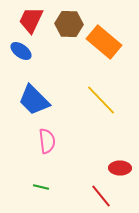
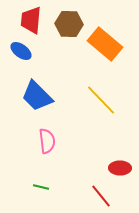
red trapezoid: rotated 20 degrees counterclockwise
orange rectangle: moved 1 px right, 2 px down
blue trapezoid: moved 3 px right, 4 px up
